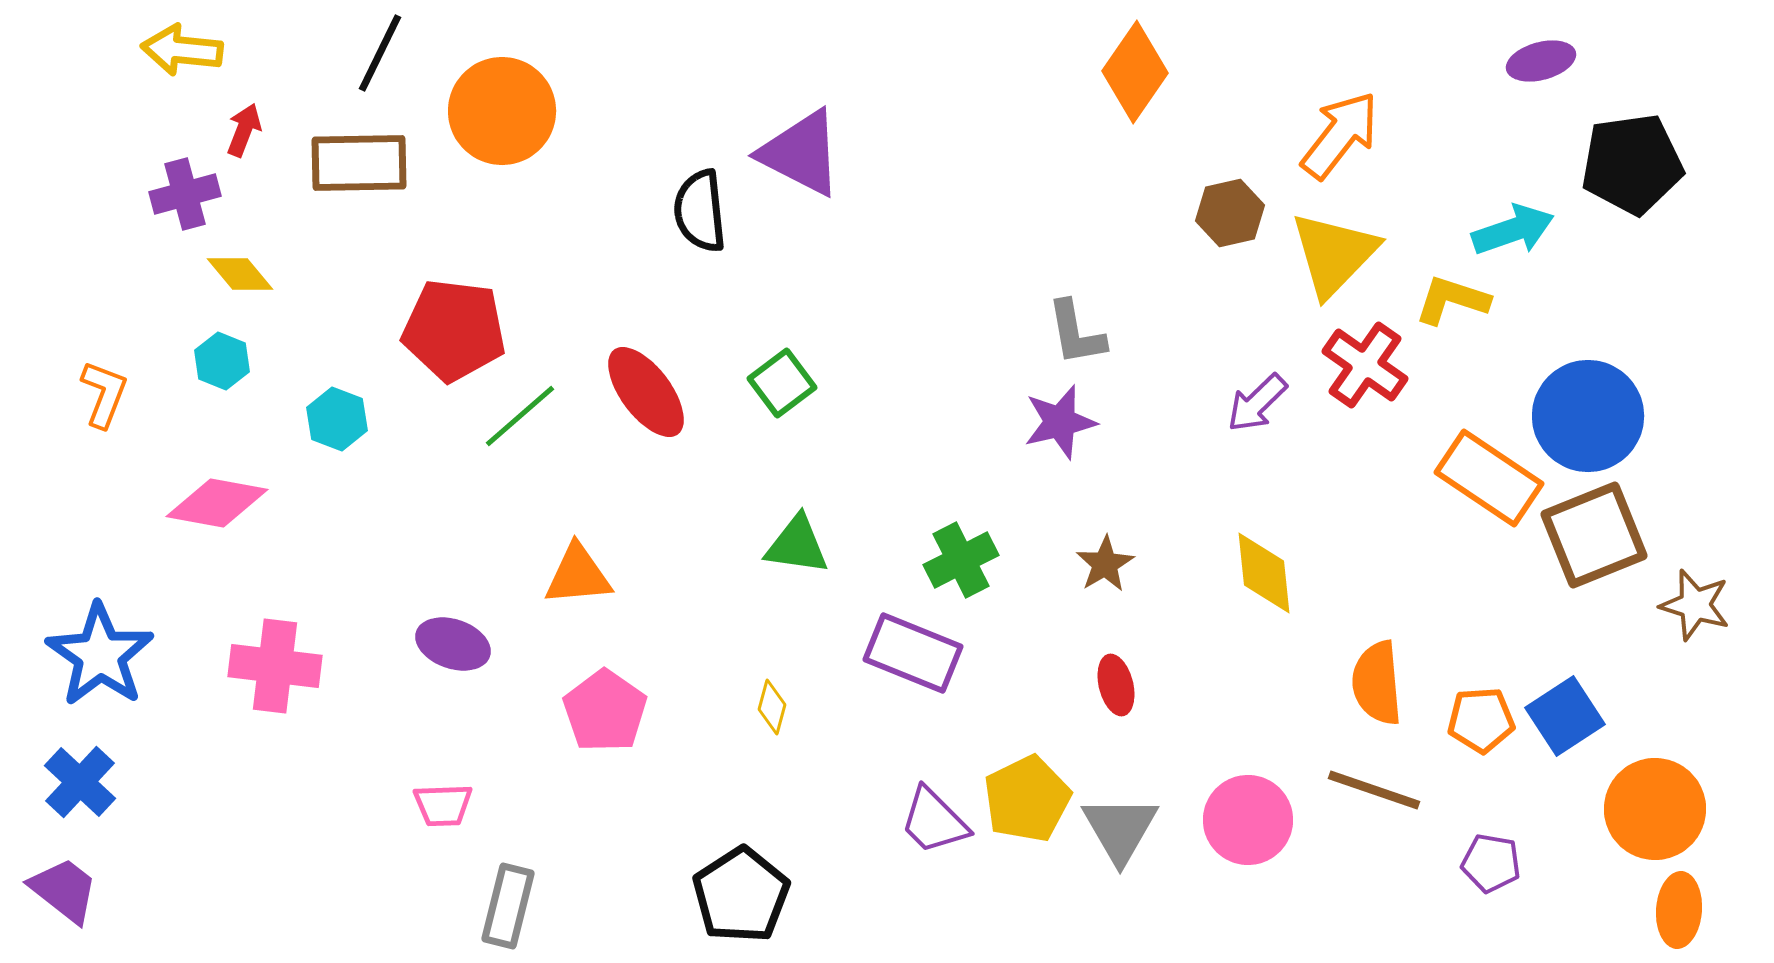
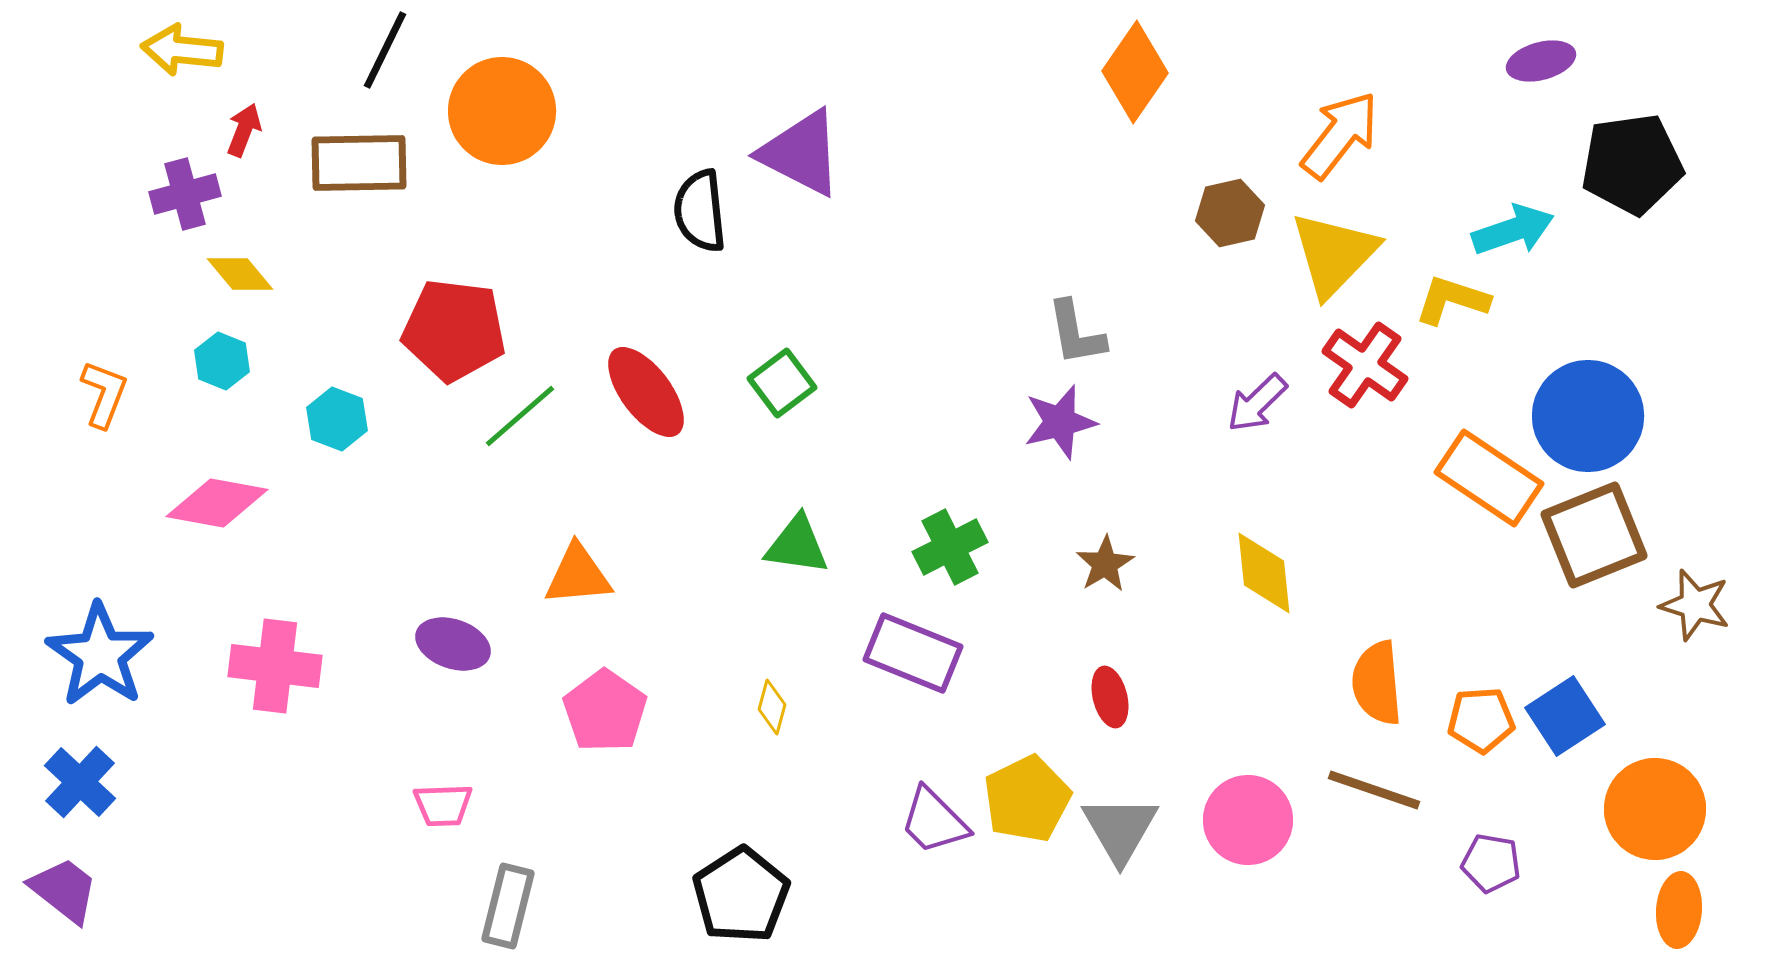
black line at (380, 53): moved 5 px right, 3 px up
green cross at (961, 560): moved 11 px left, 13 px up
red ellipse at (1116, 685): moved 6 px left, 12 px down
